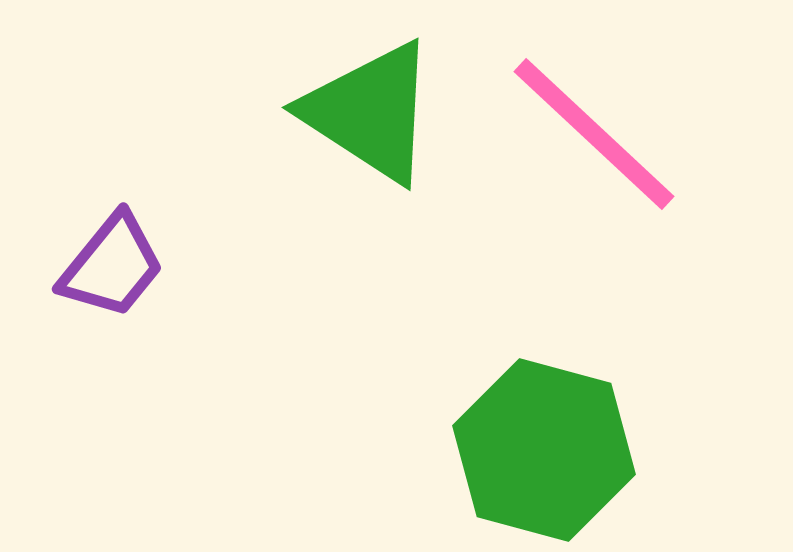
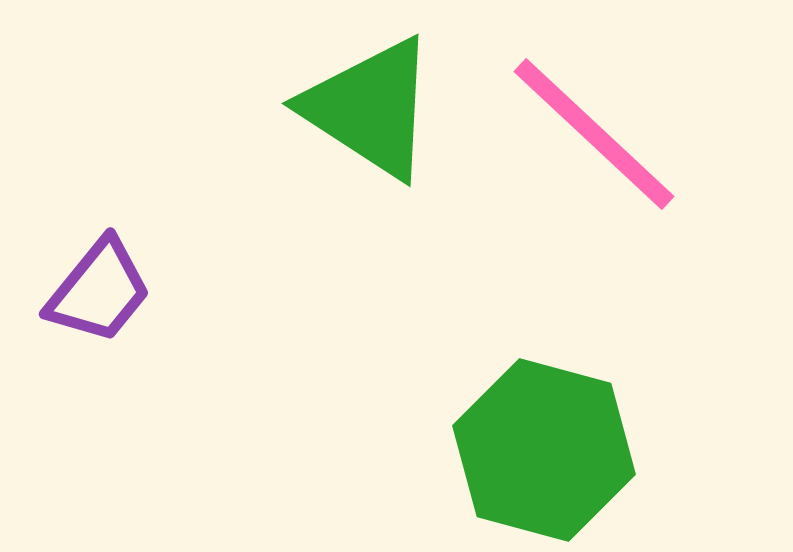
green triangle: moved 4 px up
purple trapezoid: moved 13 px left, 25 px down
